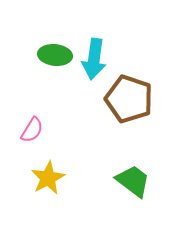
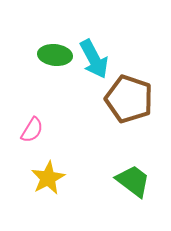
cyan arrow: rotated 36 degrees counterclockwise
